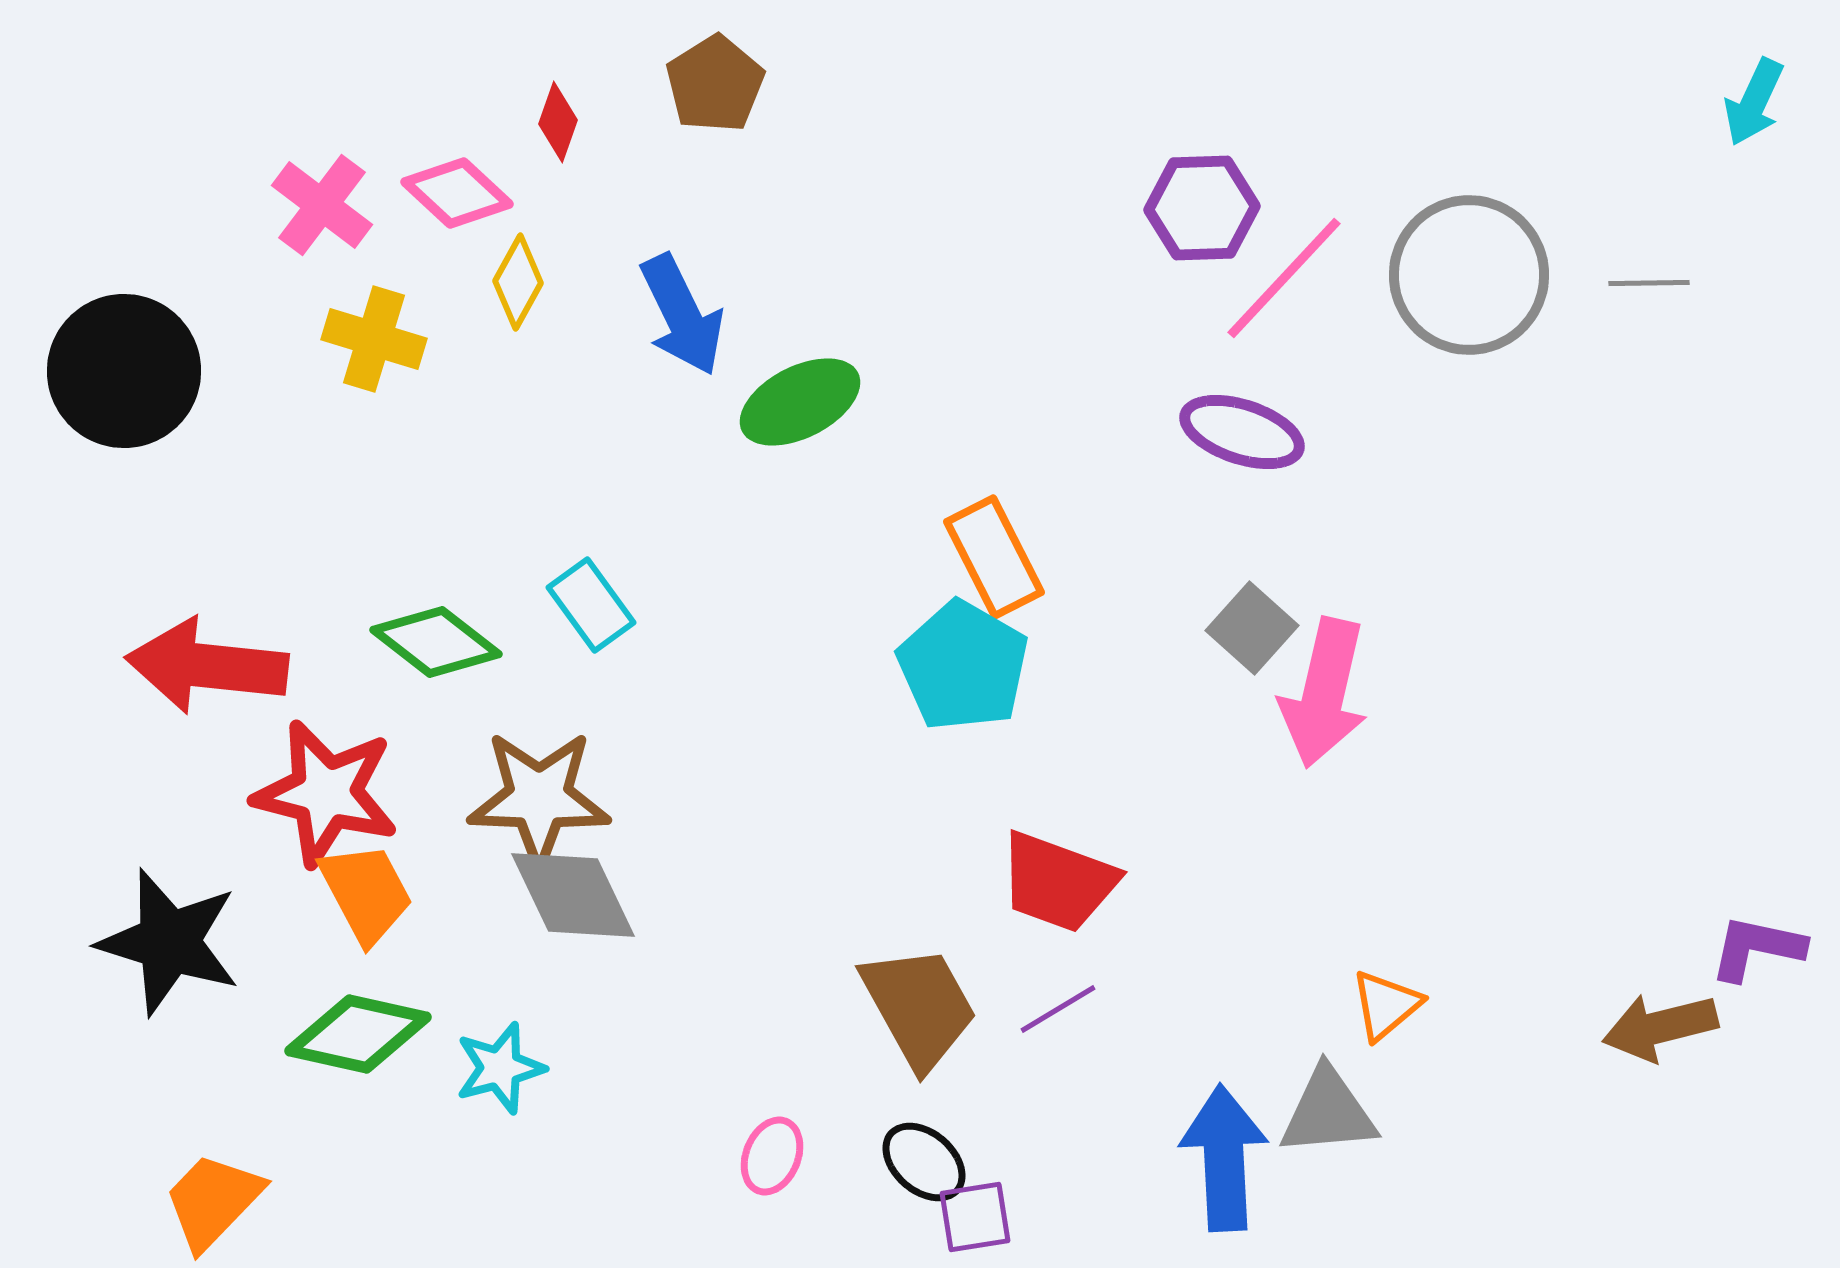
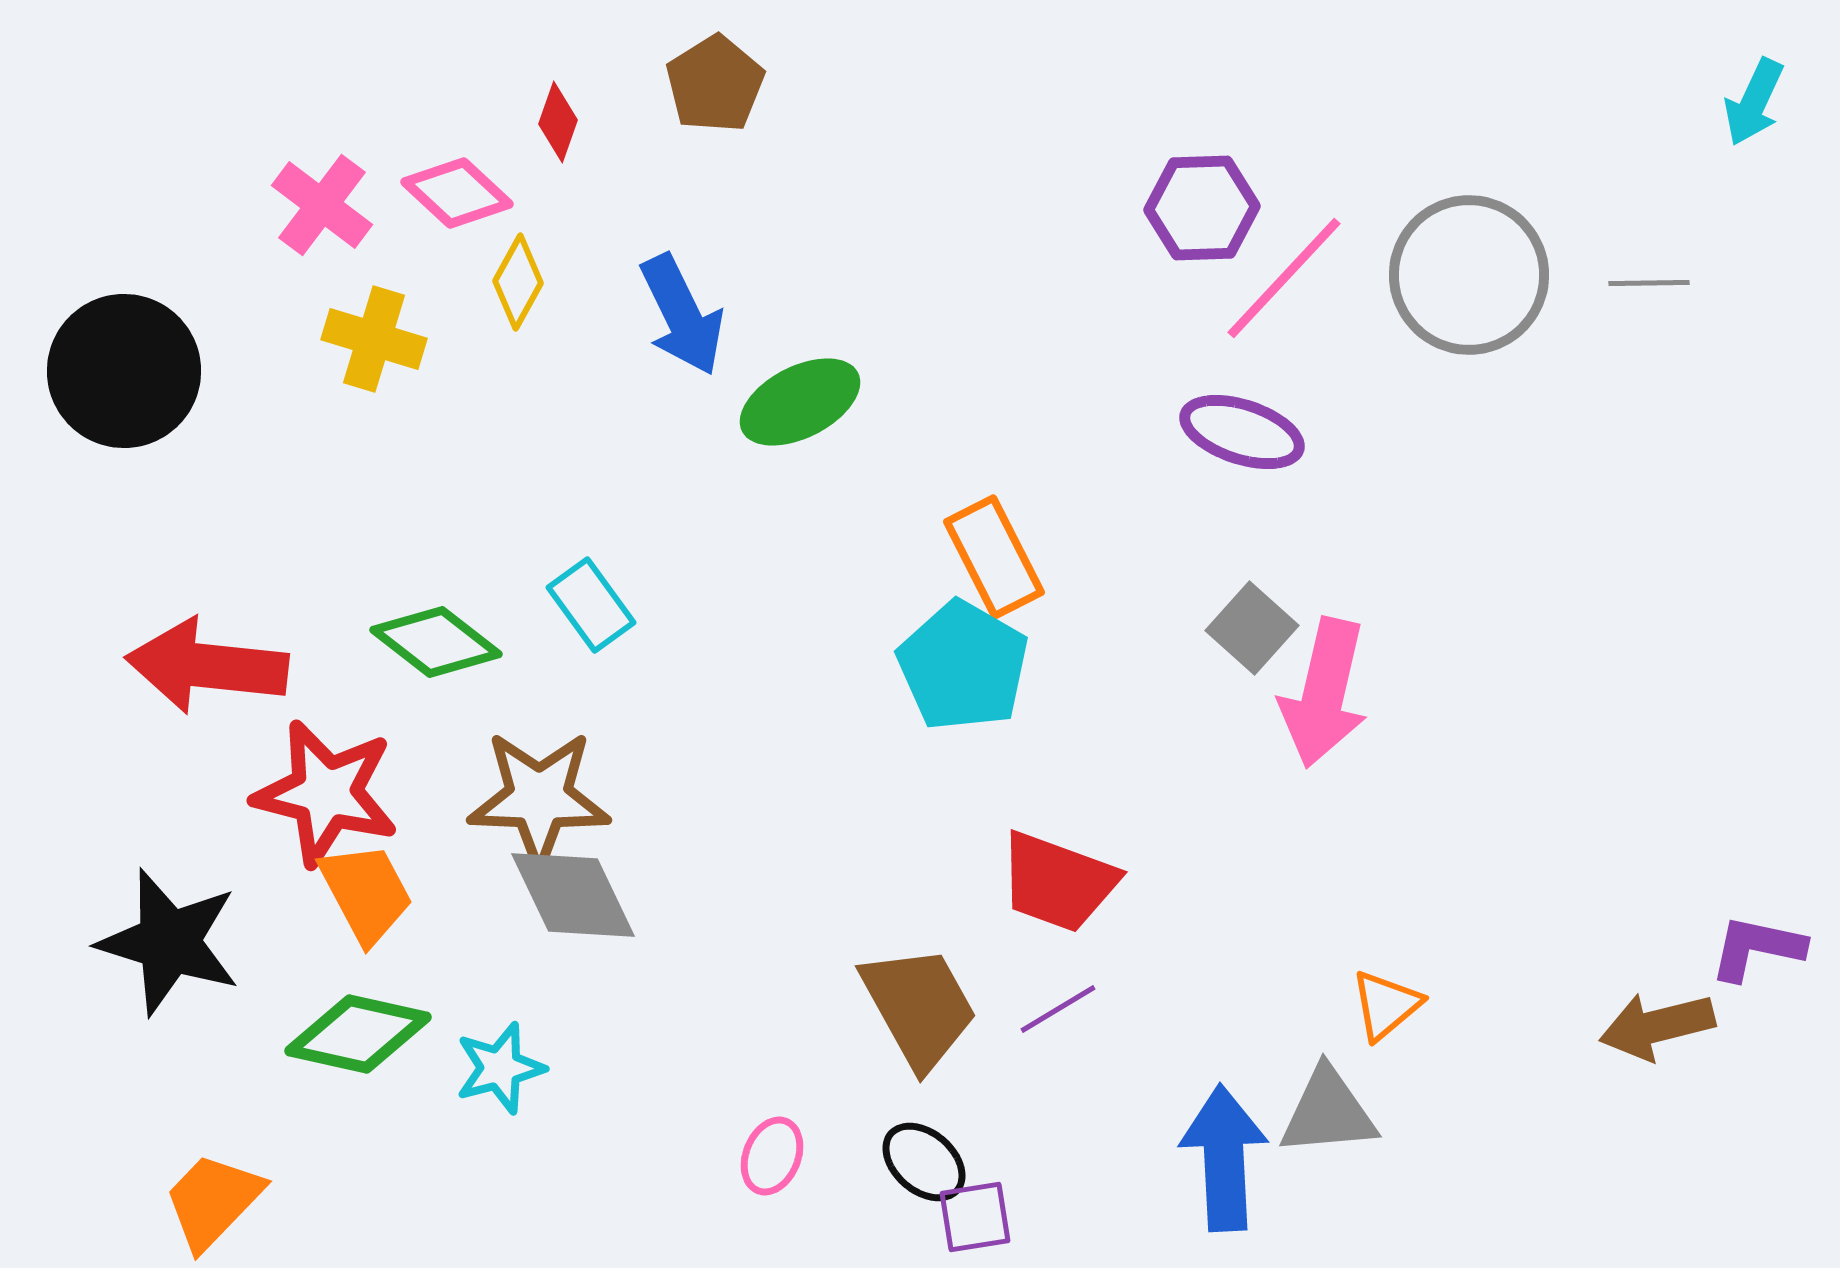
brown arrow at (1660, 1027): moved 3 px left, 1 px up
